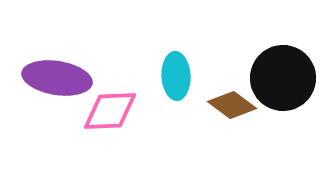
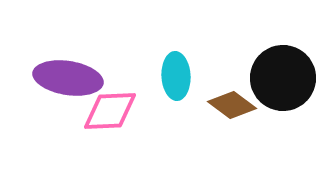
purple ellipse: moved 11 px right
